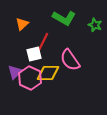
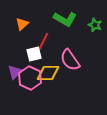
green L-shape: moved 1 px right, 1 px down
